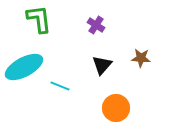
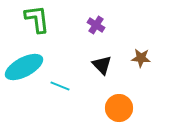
green L-shape: moved 2 px left
black triangle: rotated 25 degrees counterclockwise
orange circle: moved 3 px right
